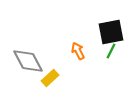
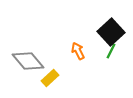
black square: rotated 32 degrees counterclockwise
gray diamond: rotated 12 degrees counterclockwise
